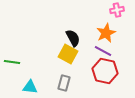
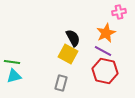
pink cross: moved 2 px right, 2 px down
gray rectangle: moved 3 px left
cyan triangle: moved 16 px left, 11 px up; rotated 21 degrees counterclockwise
